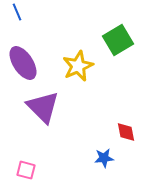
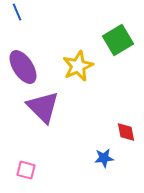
purple ellipse: moved 4 px down
